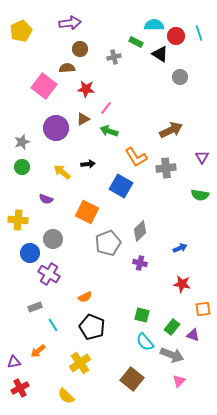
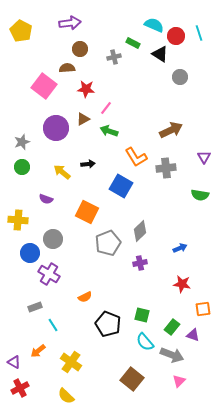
cyan semicircle at (154, 25): rotated 24 degrees clockwise
yellow pentagon at (21, 31): rotated 20 degrees counterclockwise
green rectangle at (136, 42): moved 3 px left, 1 px down
purple triangle at (202, 157): moved 2 px right
purple cross at (140, 263): rotated 24 degrees counterclockwise
black pentagon at (92, 327): moved 16 px right, 3 px up
purple triangle at (14, 362): rotated 40 degrees clockwise
yellow cross at (80, 363): moved 9 px left, 1 px up; rotated 20 degrees counterclockwise
